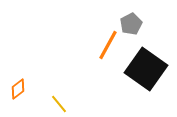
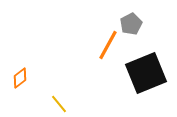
black square: moved 4 px down; rotated 33 degrees clockwise
orange diamond: moved 2 px right, 11 px up
